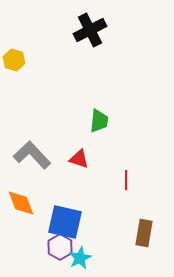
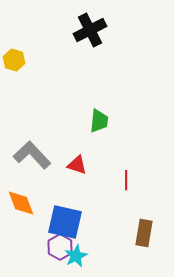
red triangle: moved 2 px left, 6 px down
cyan star: moved 4 px left, 2 px up
